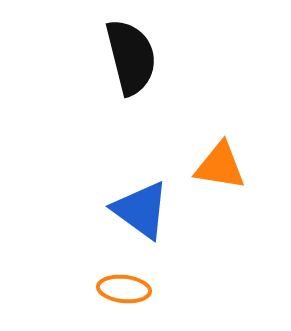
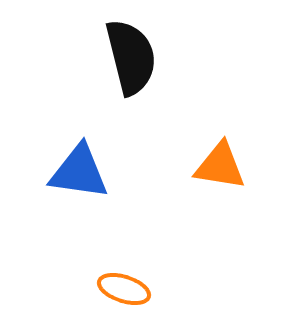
blue triangle: moved 62 px left, 38 px up; rotated 28 degrees counterclockwise
orange ellipse: rotated 12 degrees clockwise
